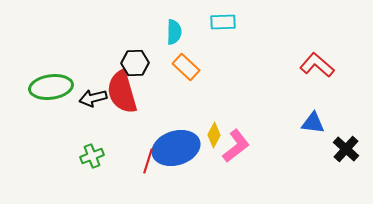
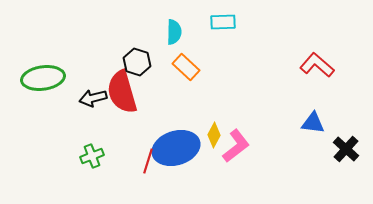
black hexagon: moved 2 px right, 1 px up; rotated 20 degrees clockwise
green ellipse: moved 8 px left, 9 px up
